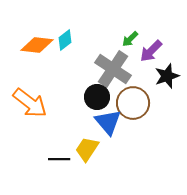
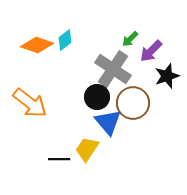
orange diamond: rotated 12 degrees clockwise
